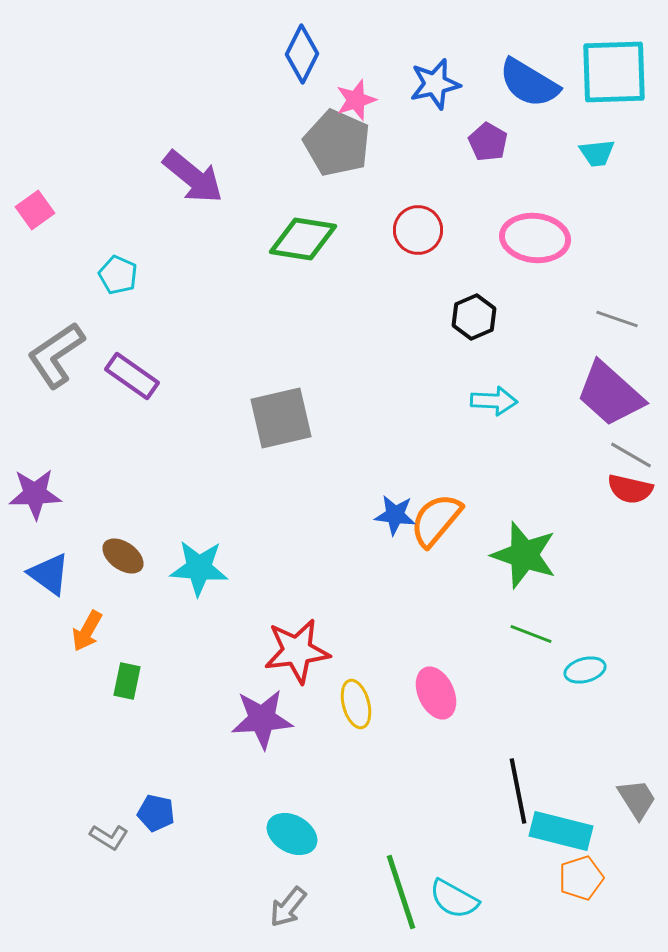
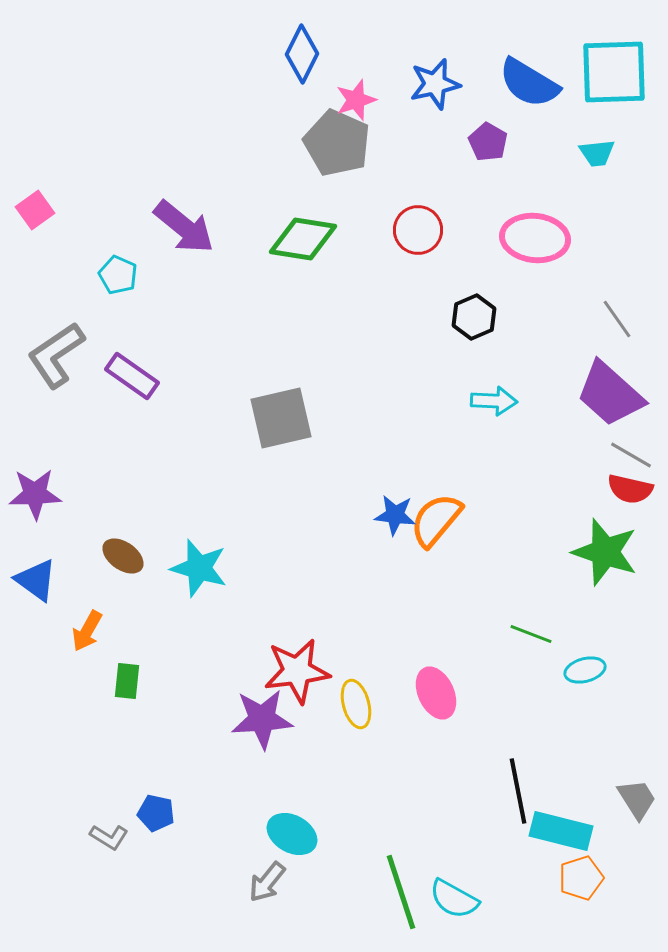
purple arrow at (193, 177): moved 9 px left, 50 px down
gray line at (617, 319): rotated 36 degrees clockwise
green star at (524, 555): moved 81 px right, 3 px up
cyan star at (199, 568): rotated 12 degrees clockwise
blue triangle at (49, 574): moved 13 px left, 6 px down
red star at (297, 651): moved 20 px down
green rectangle at (127, 681): rotated 6 degrees counterclockwise
gray arrow at (288, 907): moved 21 px left, 25 px up
